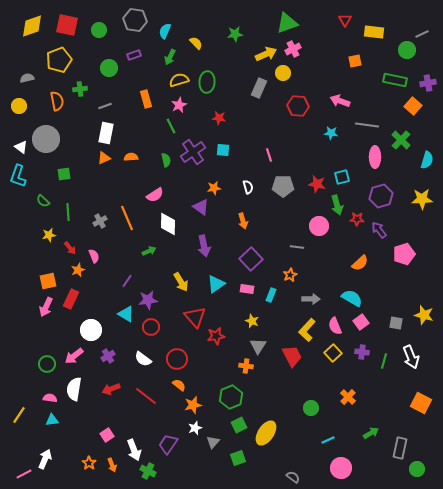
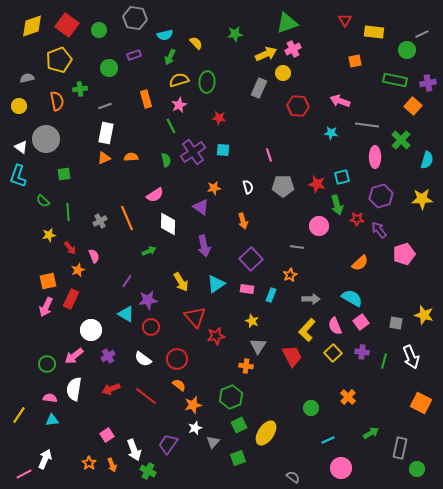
gray hexagon at (135, 20): moved 2 px up
red square at (67, 25): rotated 25 degrees clockwise
cyan semicircle at (165, 31): moved 4 px down; rotated 126 degrees counterclockwise
